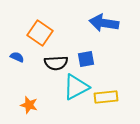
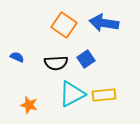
orange square: moved 24 px right, 8 px up
blue square: rotated 24 degrees counterclockwise
cyan triangle: moved 4 px left, 7 px down
yellow rectangle: moved 2 px left, 2 px up
